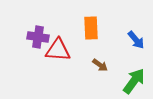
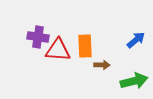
orange rectangle: moved 6 px left, 18 px down
blue arrow: rotated 90 degrees counterclockwise
brown arrow: moved 2 px right; rotated 35 degrees counterclockwise
green arrow: rotated 40 degrees clockwise
